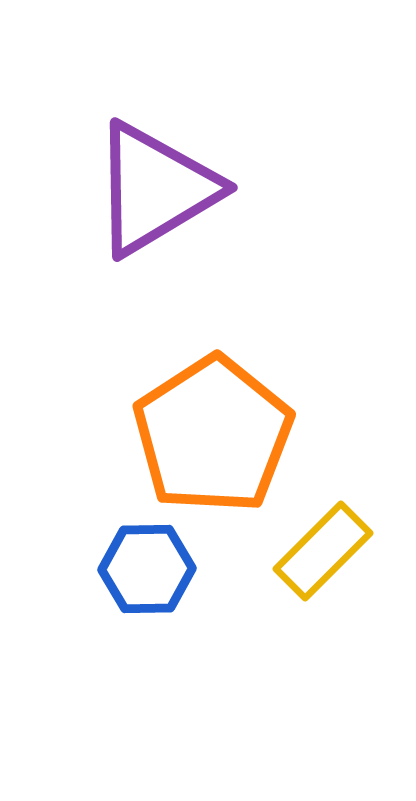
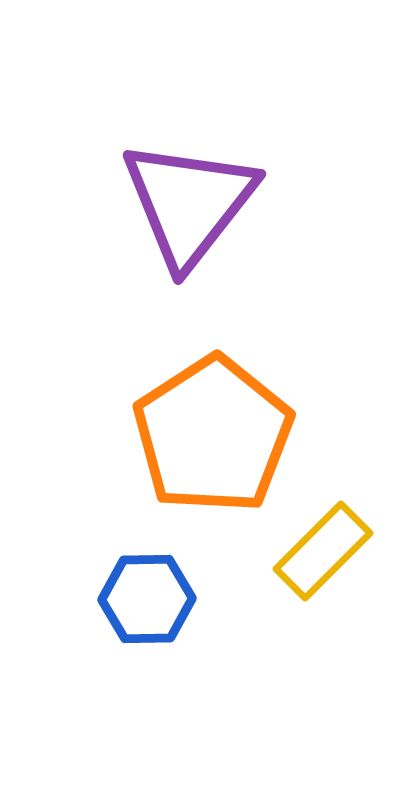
purple triangle: moved 34 px right, 14 px down; rotated 21 degrees counterclockwise
blue hexagon: moved 30 px down
